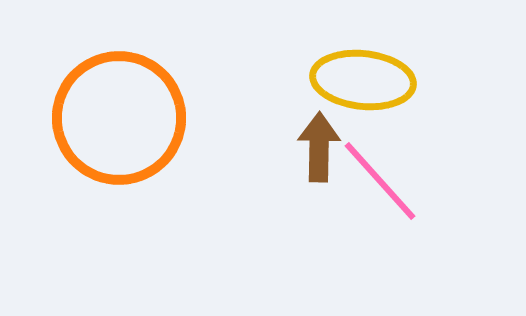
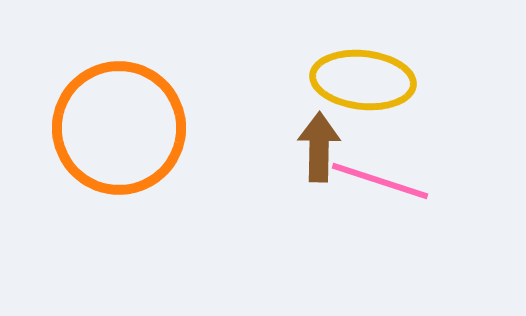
orange circle: moved 10 px down
pink line: rotated 30 degrees counterclockwise
